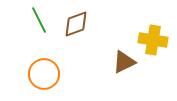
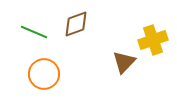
green line: moved 5 px left, 12 px down; rotated 40 degrees counterclockwise
yellow cross: rotated 28 degrees counterclockwise
brown triangle: rotated 20 degrees counterclockwise
